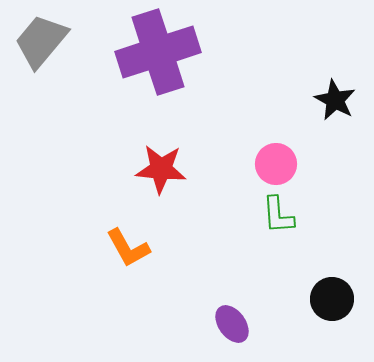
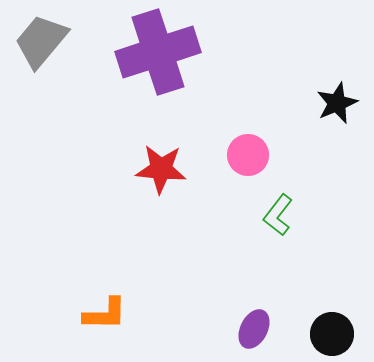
black star: moved 2 px right, 3 px down; rotated 21 degrees clockwise
pink circle: moved 28 px left, 9 px up
green L-shape: rotated 42 degrees clockwise
orange L-shape: moved 23 px left, 66 px down; rotated 60 degrees counterclockwise
black circle: moved 35 px down
purple ellipse: moved 22 px right, 5 px down; rotated 63 degrees clockwise
